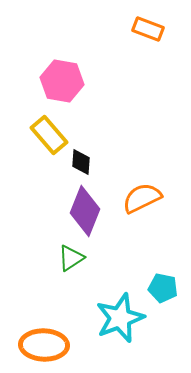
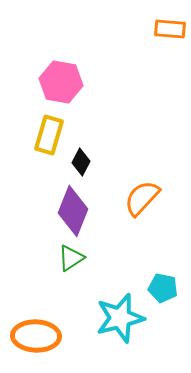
orange rectangle: moved 22 px right; rotated 16 degrees counterclockwise
pink hexagon: moved 1 px left, 1 px down
yellow rectangle: rotated 57 degrees clockwise
black diamond: rotated 24 degrees clockwise
orange semicircle: rotated 21 degrees counterclockwise
purple diamond: moved 12 px left
cyan star: rotated 6 degrees clockwise
orange ellipse: moved 8 px left, 9 px up
